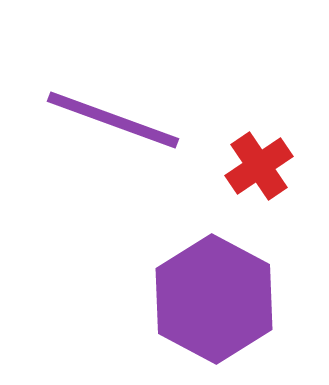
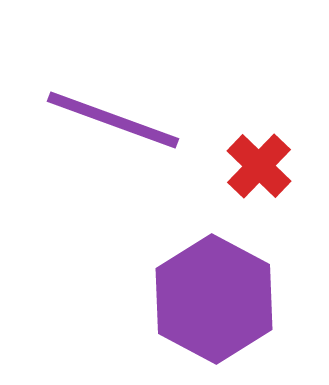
red cross: rotated 12 degrees counterclockwise
